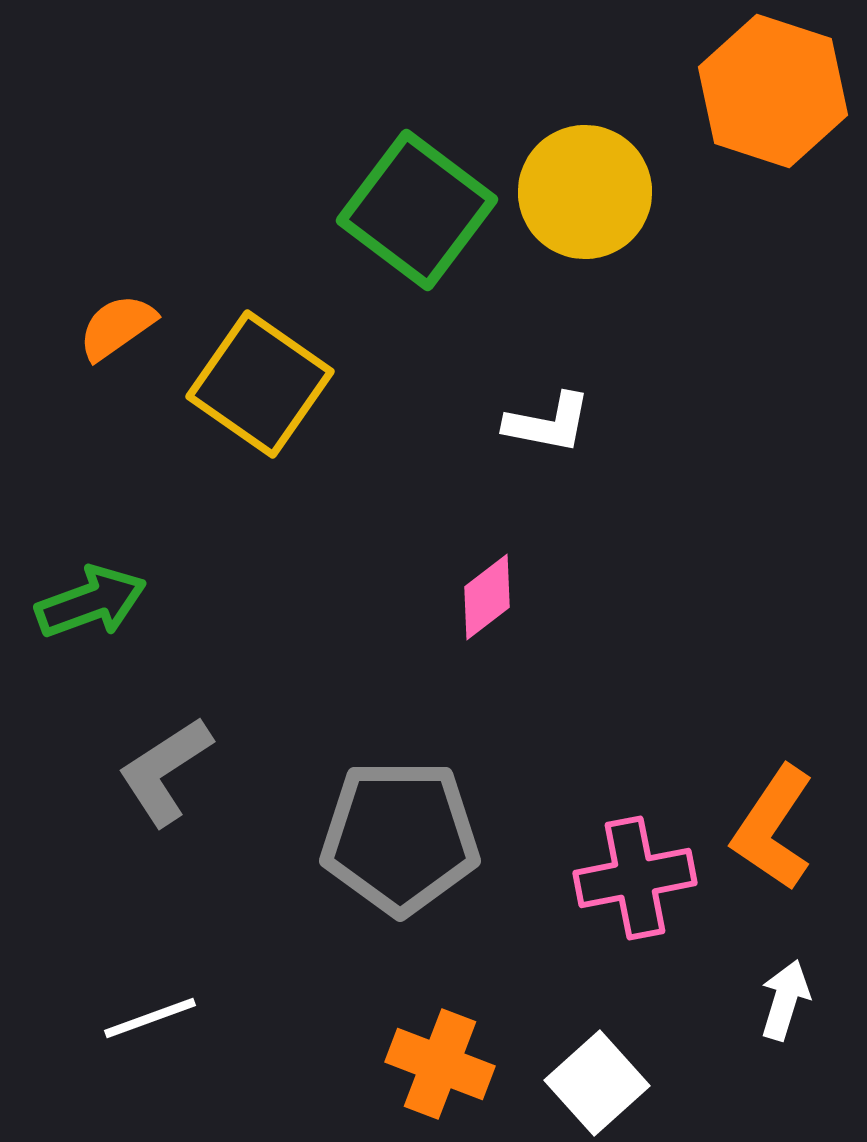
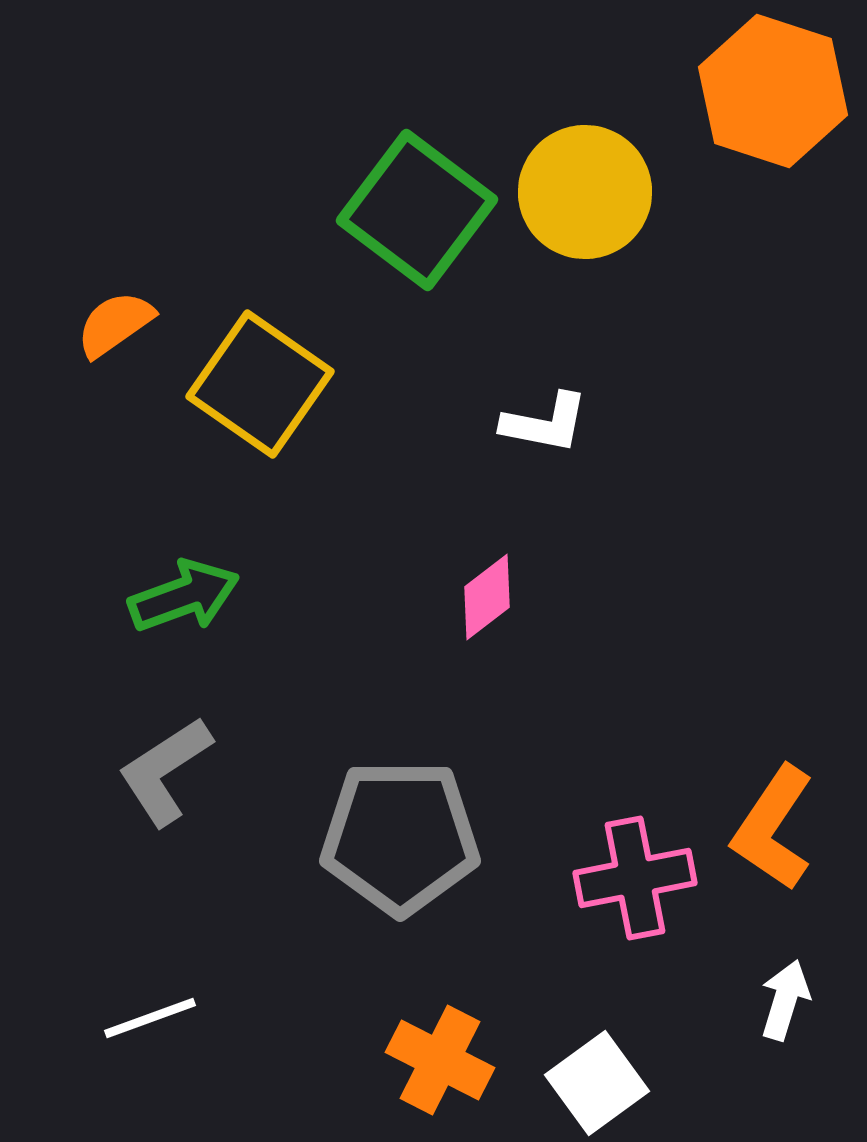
orange semicircle: moved 2 px left, 3 px up
white L-shape: moved 3 px left
green arrow: moved 93 px right, 6 px up
orange cross: moved 4 px up; rotated 6 degrees clockwise
white square: rotated 6 degrees clockwise
